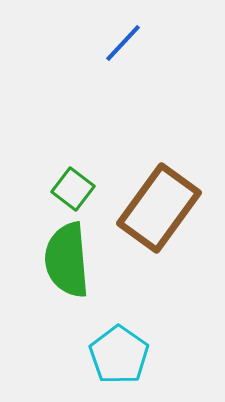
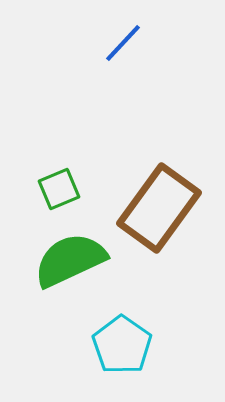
green square: moved 14 px left; rotated 30 degrees clockwise
green semicircle: moved 3 px right; rotated 70 degrees clockwise
cyan pentagon: moved 3 px right, 10 px up
